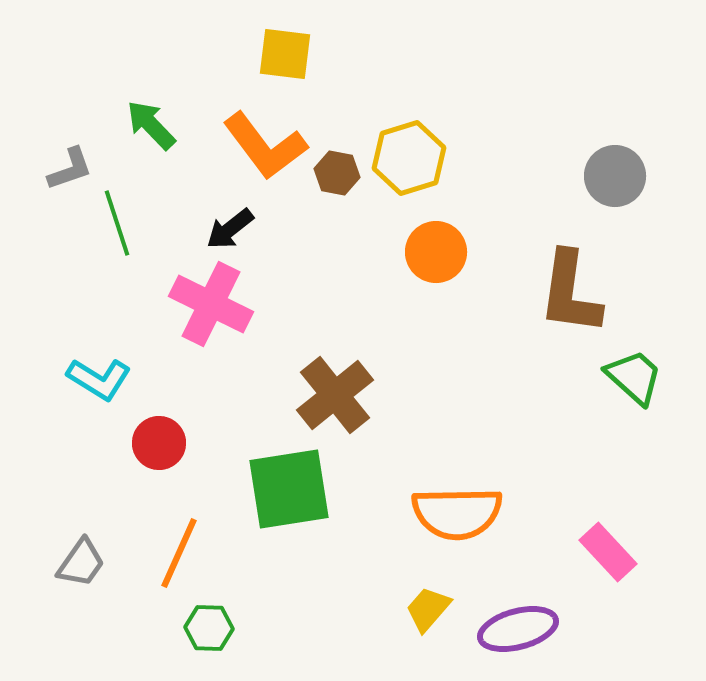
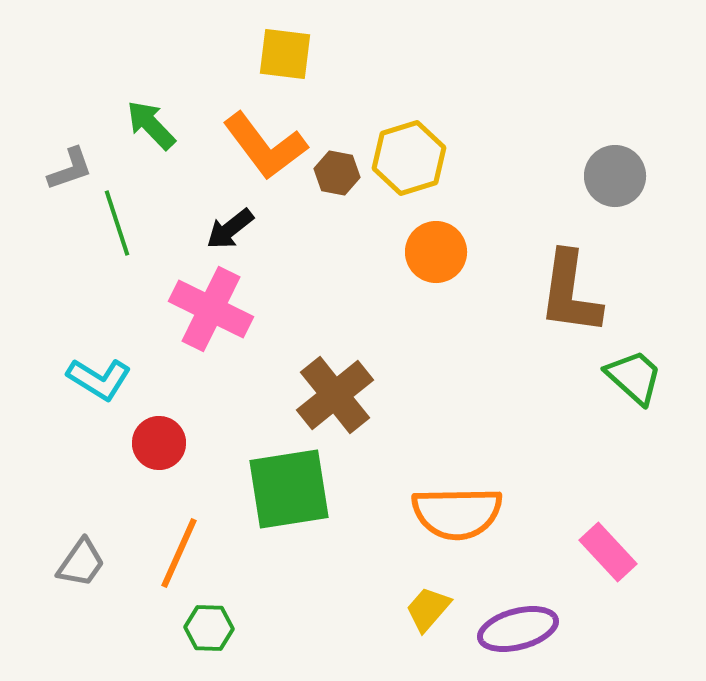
pink cross: moved 5 px down
